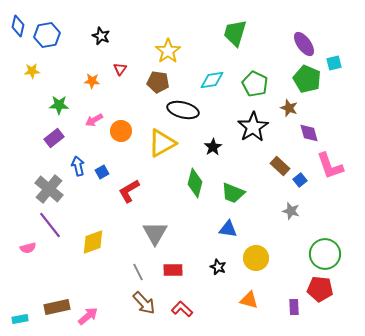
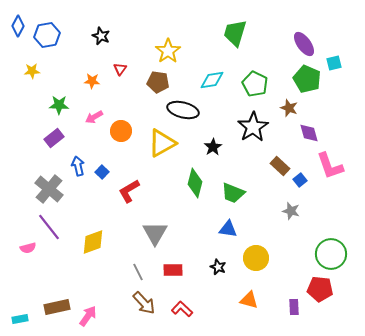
blue diamond at (18, 26): rotated 15 degrees clockwise
pink arrow at (94, 120): moved 3 px up
blue square at (102, 172): rotated 16 degrees counterclockwise
purple line at (50, 225): moved 1 px left, 2 px down
green circle at (325, 254): moved 6 px right
pink arrow at (88, 316): rotated 15 degrees counterclockwise
